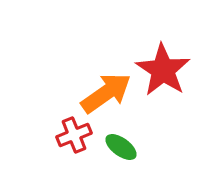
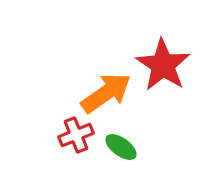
red star: moved 5 px up
red cross: moved 2 px right
